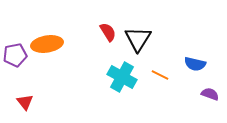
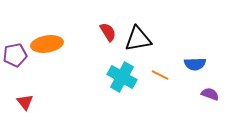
black triangle: rotated 48 degrees clockwise
blue semicircle: rotated 15 degrees counterclockwise
